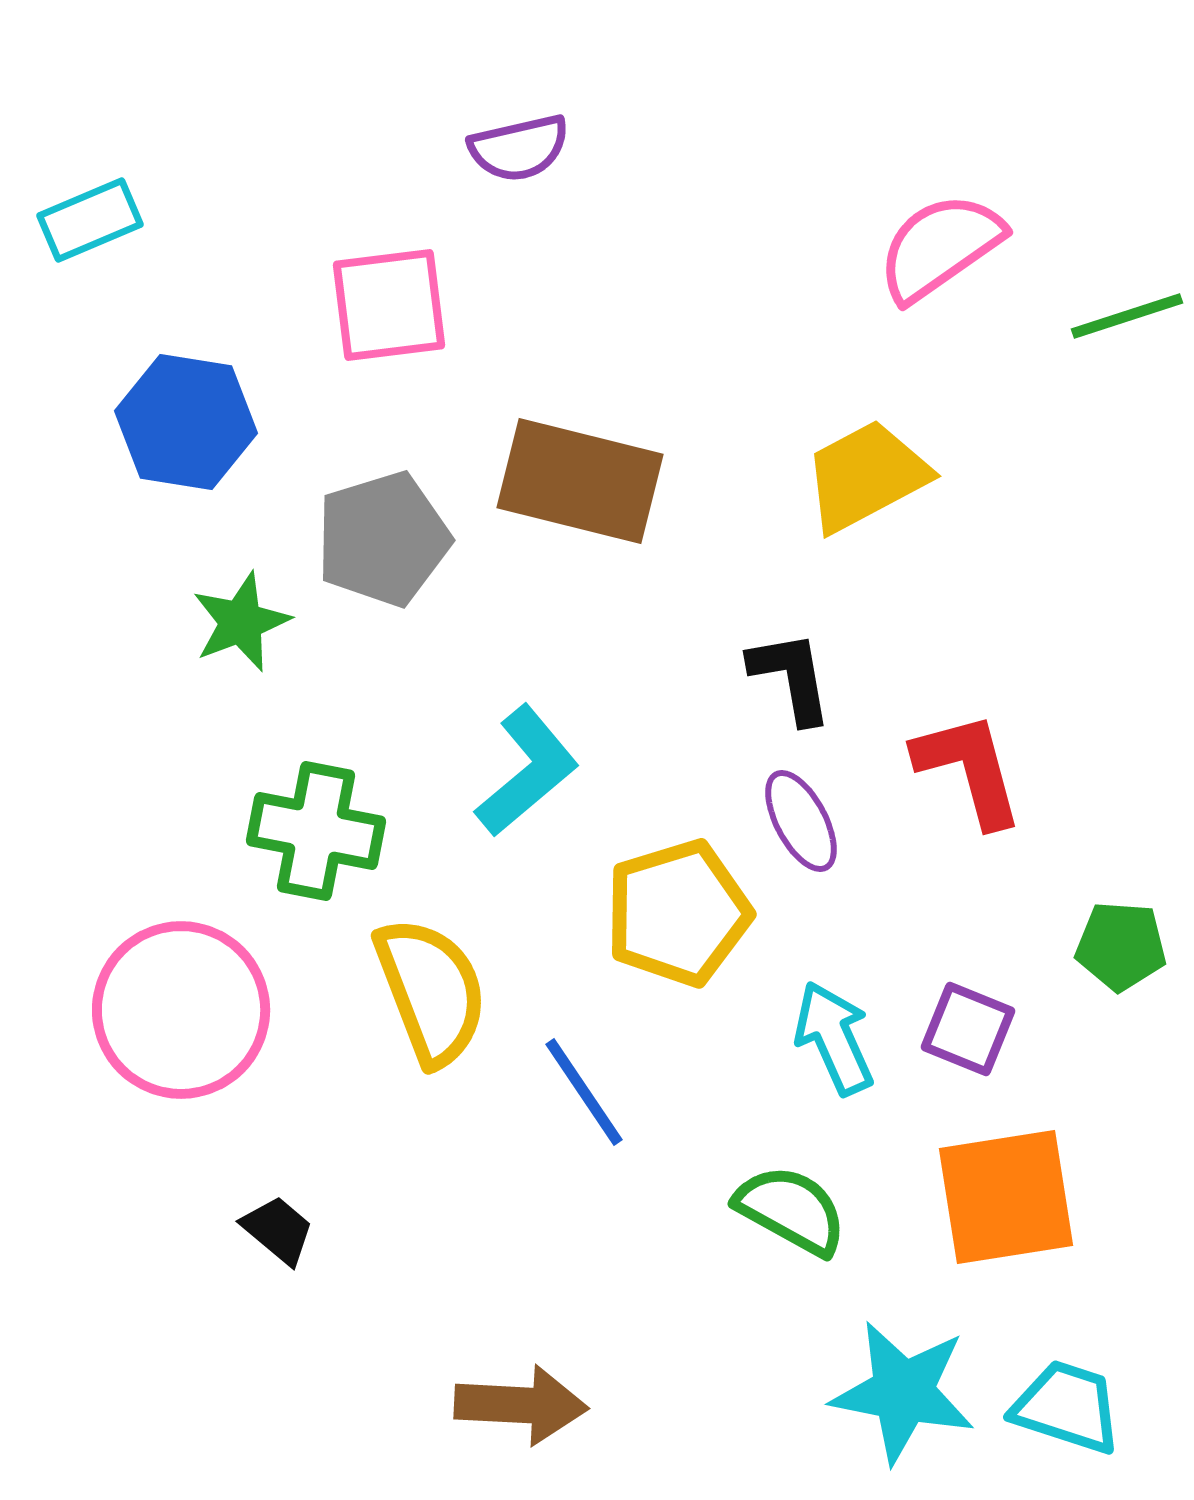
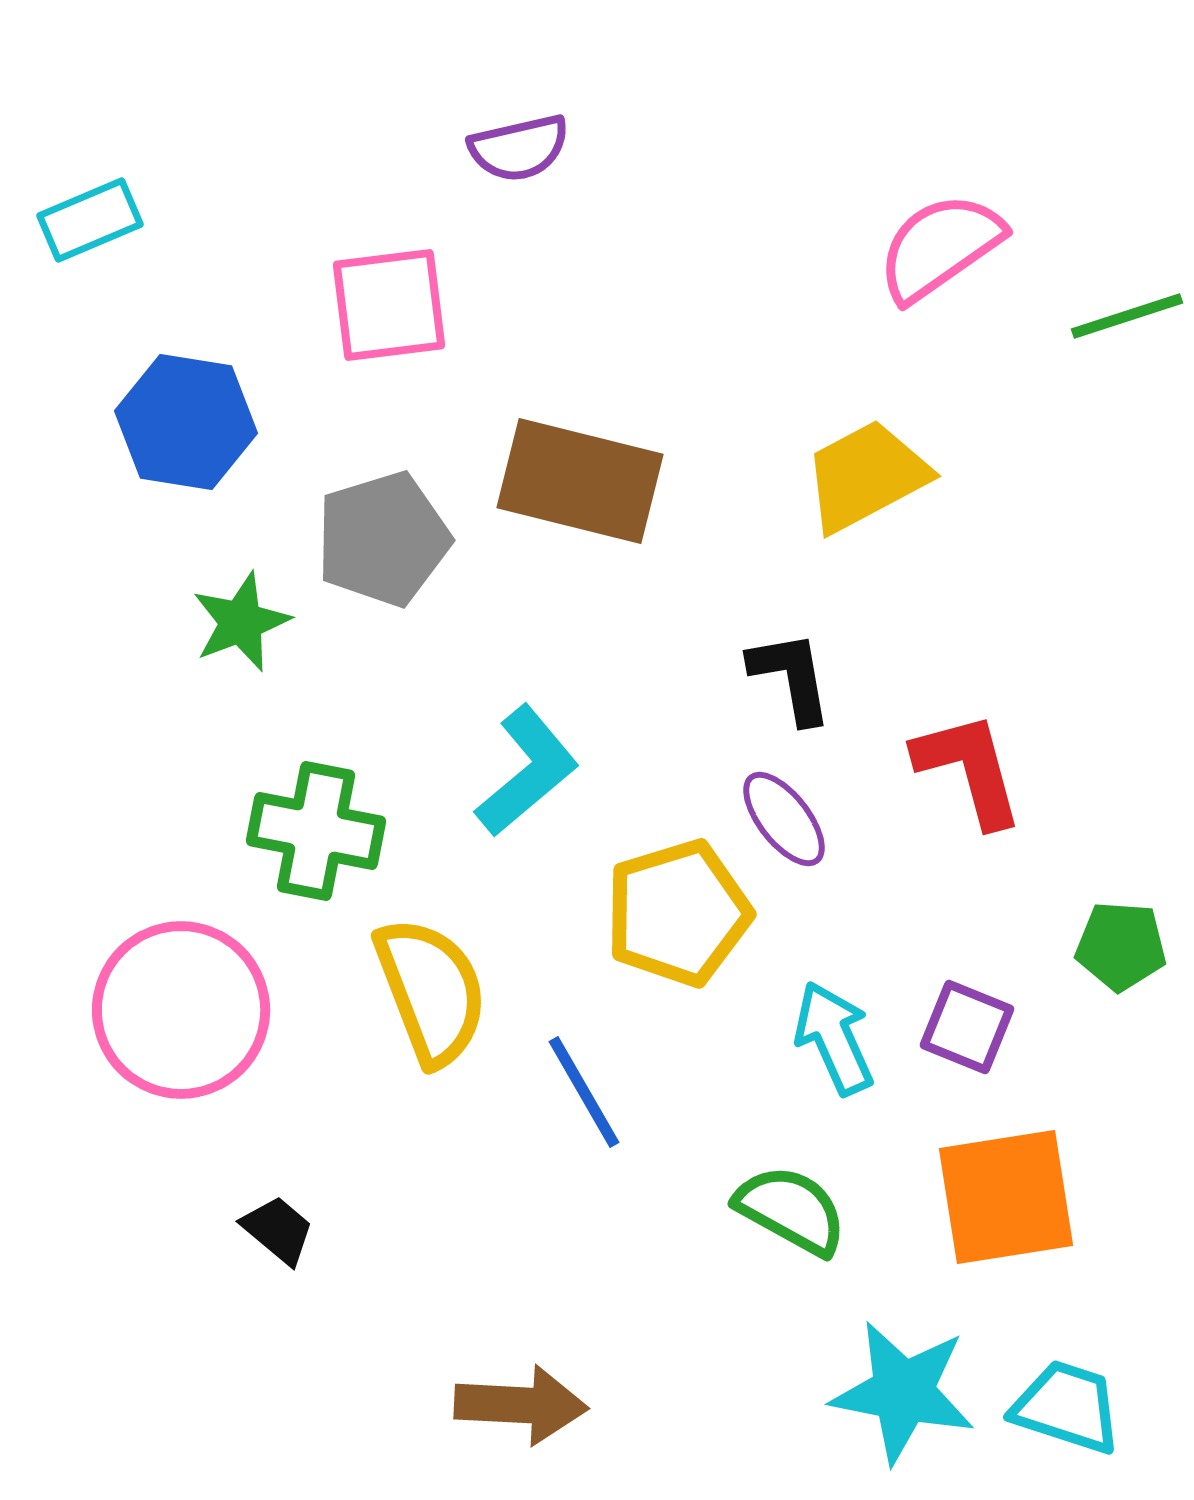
purple ellipse: moved 17 px left, 2 px up; rotated 10 degrees counterclockwise
purple square: moved 1 px left, 2 px up
blue line: rotated 4 degrees clockwise
